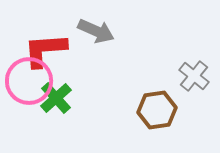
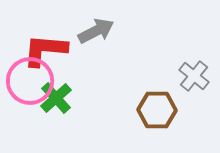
gray arrow: rotated 51 degrees counterclockwise
red L-shape: rotated 9 degrees clockwise
pink circle: moved 1 px right
brown hexagon: rotated 9 degrees clockwise
